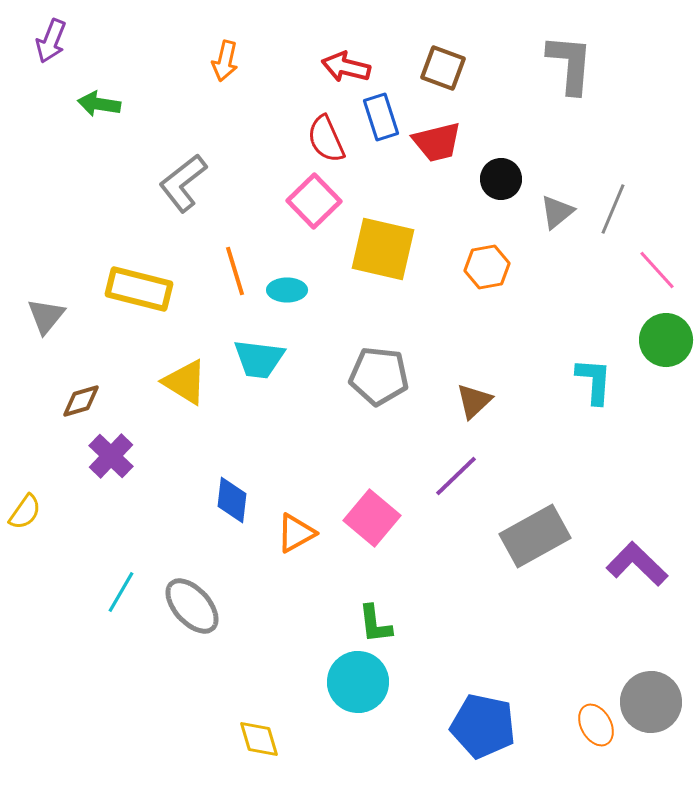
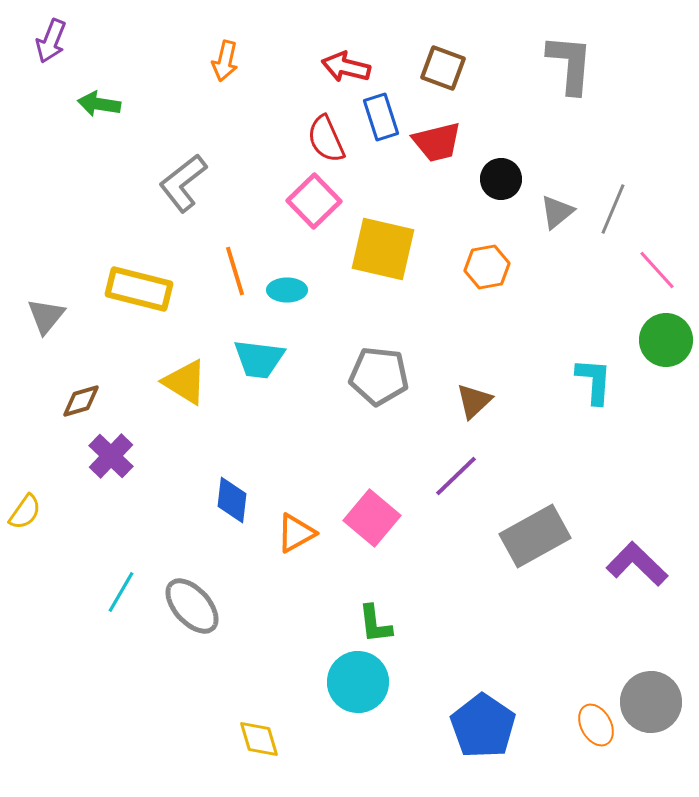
blue pentagon at (483, 726): rotated 22 degrees clockwise
